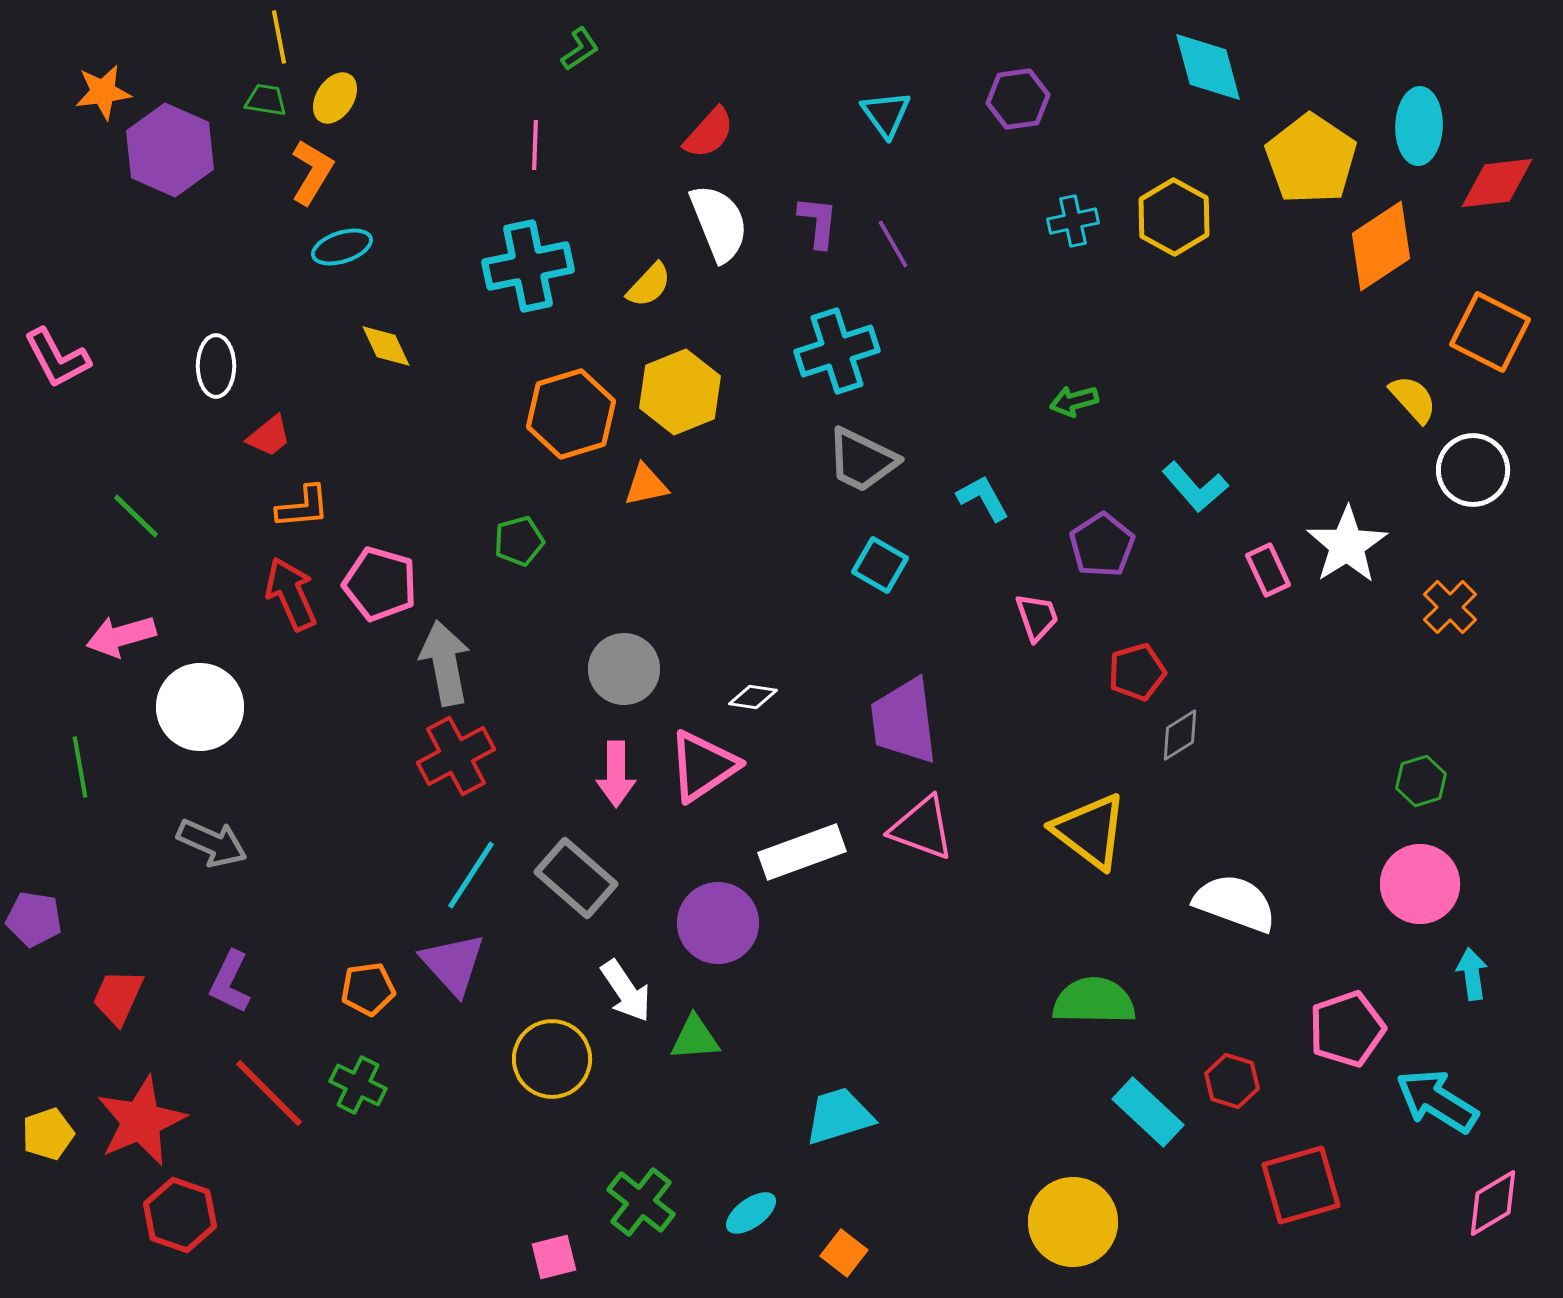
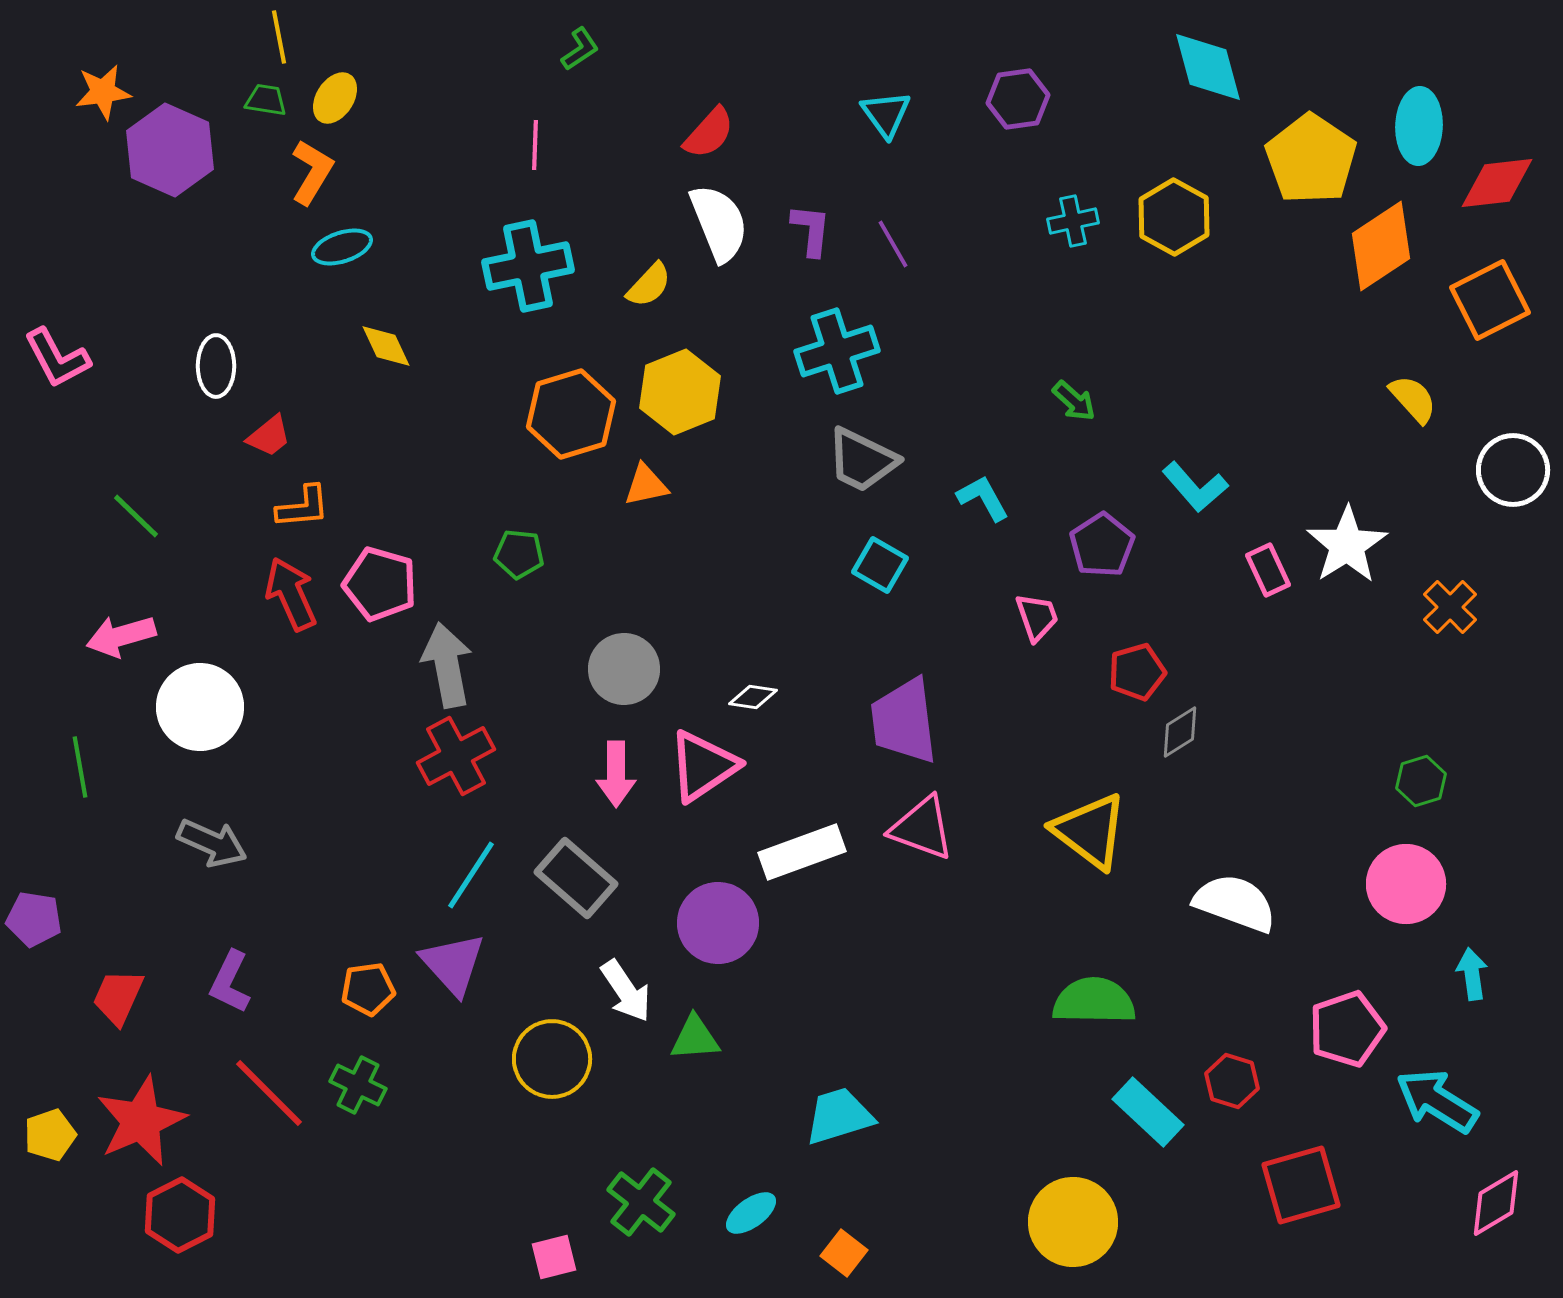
purple L-shape at (818, 222): moved 7 px left, 8 px down
orange square at (1490, 332): moved 32 px up; rotated 36 degrees clockwise
green arrow at (1074, 401): rotated 123 degrees counterclockwise
white circle at (1473, 470): moved 40 px right
green pentagon at (519, 541): moved 13 px down; rotated 21 degrees clockwise
gray arrow at (445, 663): moved 2 px right, 2 px down
gray diamond at (1180, 735): moved 3 px up
pink circle at (1420, 884): moved 14 px left
yellow pentagon at (48, 1134): moved 2 px right, 1 px down
pink diamond at (1493, 1203): moved 3 px right
red hexagon at (180, 1215): rotated 14 degrees clockwise
